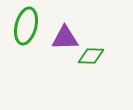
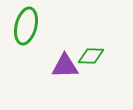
purple triangle: moved 28 px down
